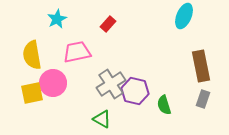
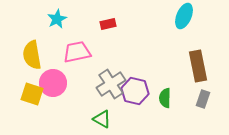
red rectangle: rotated 35 degrees clockwise
brown rectangle: moved 3 px left
yellow square: moved 1 px down; rotated 30 degrees clockwise
green semicircle: moved 1 px right, 7 px up; rotated 18 degrees clockwise
